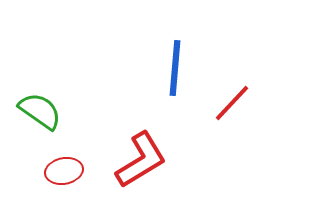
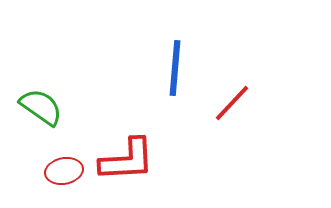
green semicircle: moved 1 px right, 4 px up
red L-shape: moved 14 px left; rotated 28 degrees clockwise
